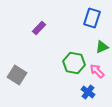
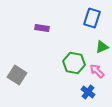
purple rectangle: moved 3 px right; rotated 56 degrees clockwise
